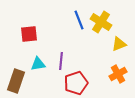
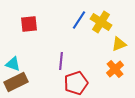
blue line: rotated 54 degrees clockwise
red square: moved 10 px up
cyan triangle: moved 25 px left; rotated 28 degrees clockwise
orange cross: moved 3 px left, 5 px up; rotated 12 degrees counterclockwise
brown rectangle: moved 1 px down; rotated 45 degrees clockwise
